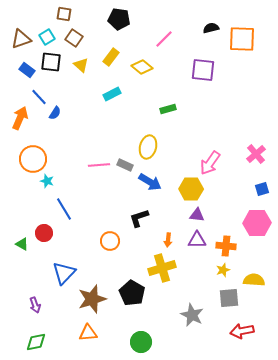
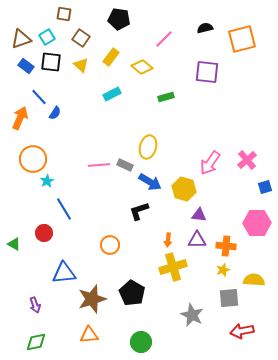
black semicircle at (211, 28): moved 6 px left
brown square at (74, 38): moved 7 px right
orange square at (242, 39): rotated 16 degrees counterclockwise
blue rectangle at (27, 70): moved 1 px left, 4 px up
purple square at (203, 70): moved 4 px right, 2 px down
green rectangle at (168, 109): moved 2 px left, 12 px up
pink cross at (256, 154): moved 9 px left, 6 px down
cyan star at (47, 181): rotated 24 degrees clockwise
yellow hexagon at (191, 189): moved 7 px left; rotated 15 degrees clockwise
blue square at (262, 189): moved 3 px right, 2 px up
purple triangle at (197, 215): moved 2 px right
black L-shape at (139, 218): moved 7 px up
orange circle at (110, 241): moved 4 px down
green triangle at (22, 244): moved 8 px left
yellow cross at (162, 268): moved 11 px right, 1 px up
blue triangle at (64, 273): rotated 40 degrees clockwise
orange triangle at (88, 333): moved 1 px right, 2 px down
